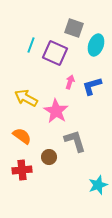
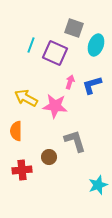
blue L-shape: moved 1 px up
pink star: moved 1 px left, 5 px up; rotated 25 degrees counterclockwise
orange semicircle: moved 6 px left, 5 px up; rotated 126 degrees counterclockwise
